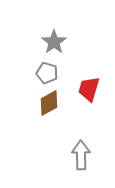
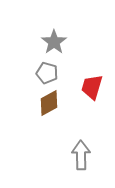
red trapezoid: moved 3 px right, 2 px up
